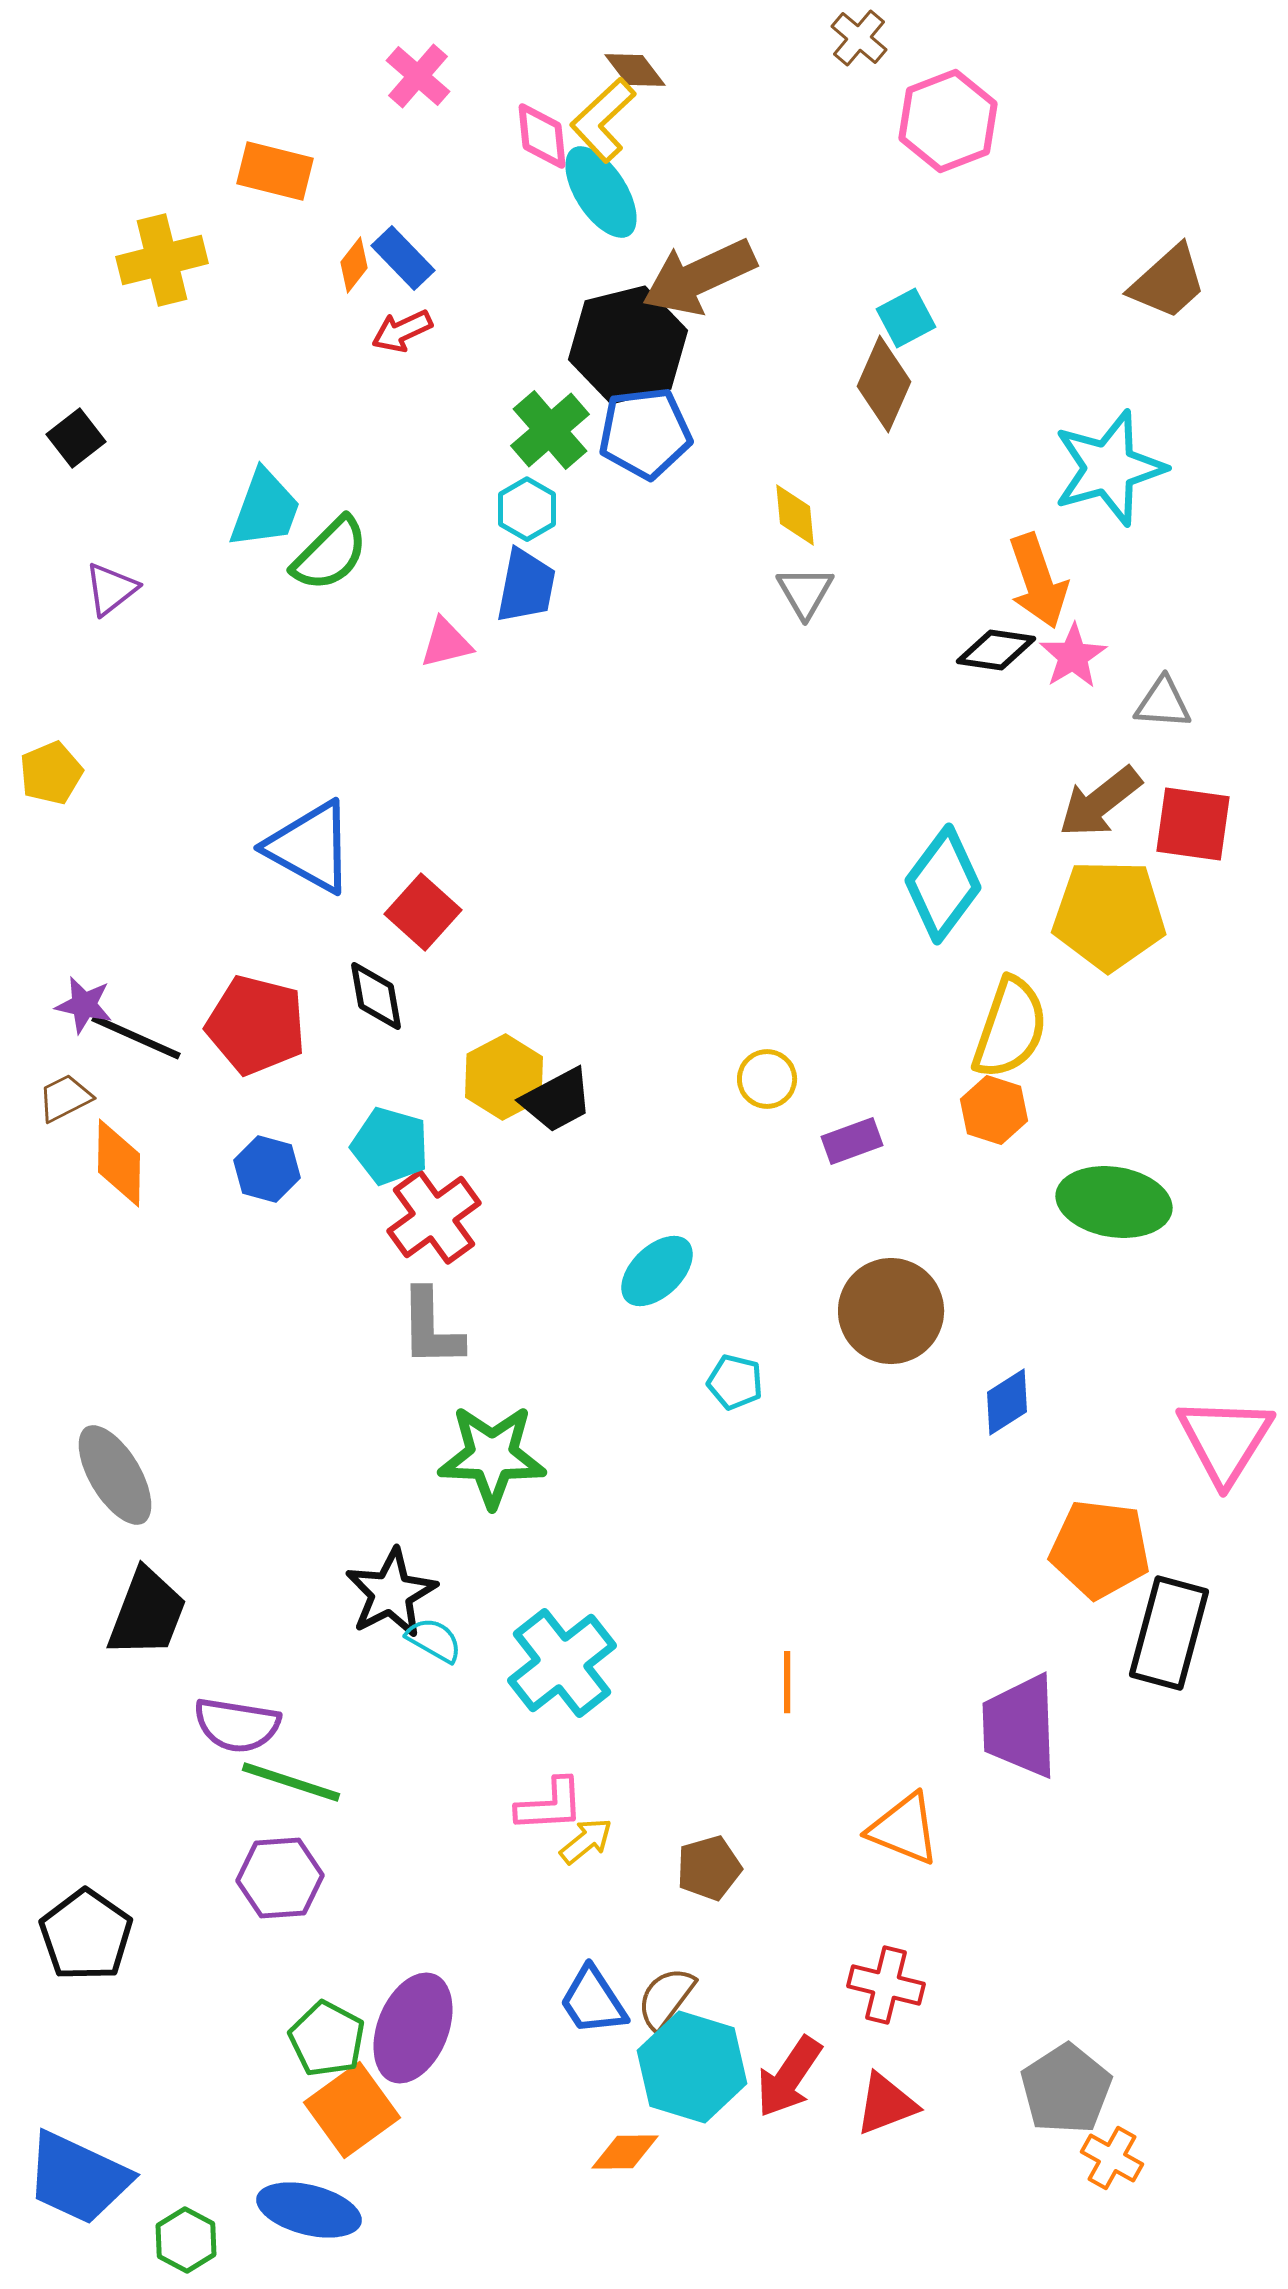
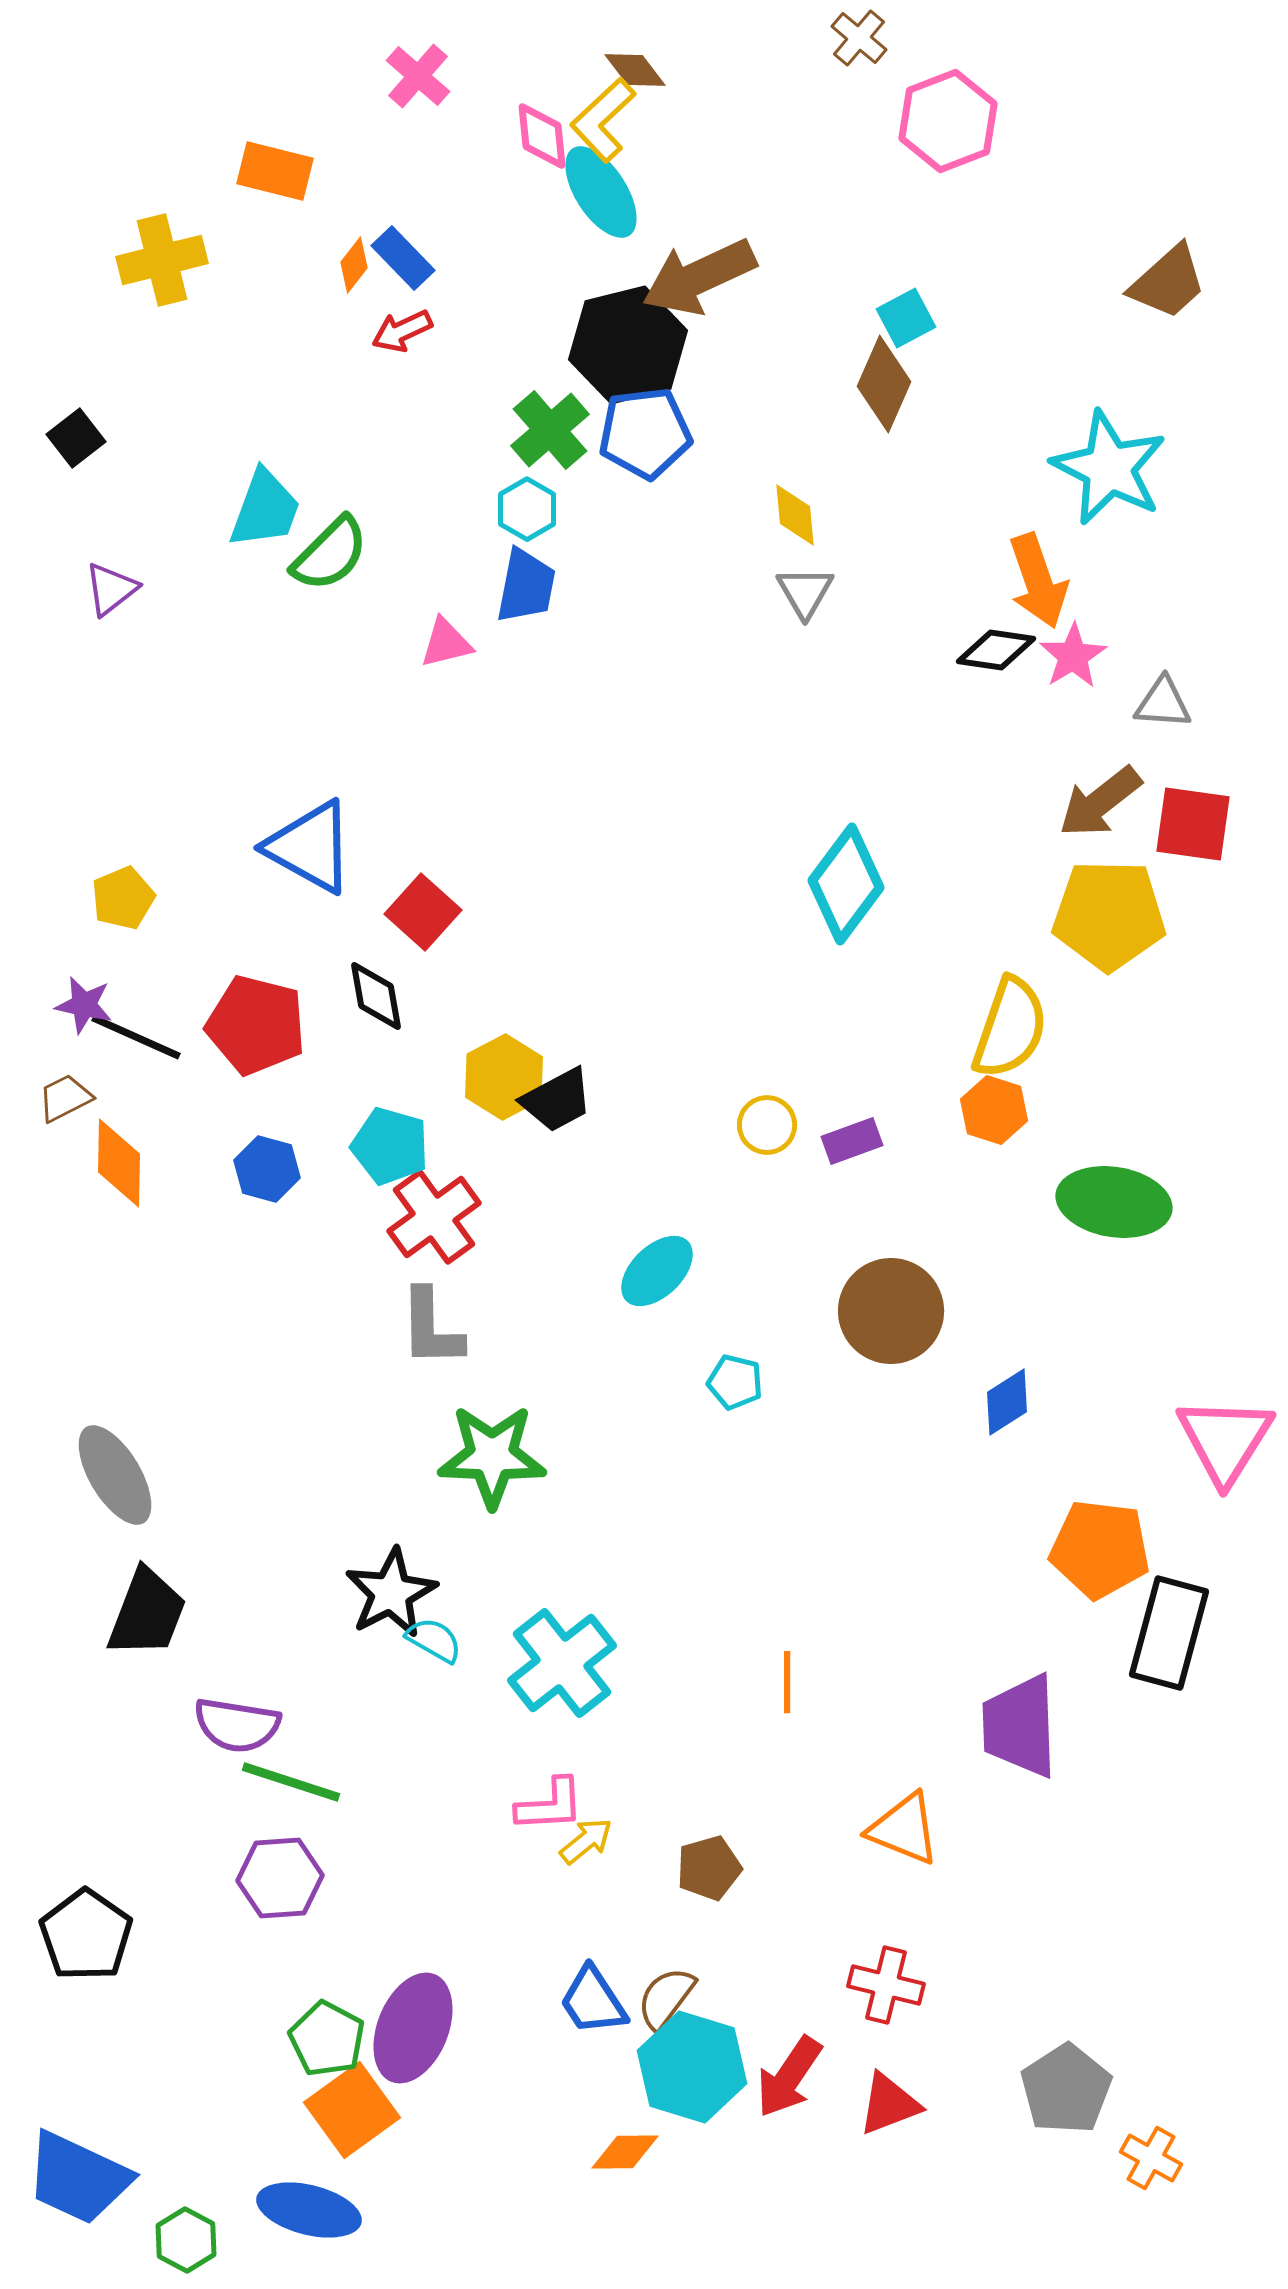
cyan star at (1109, 468): rotated 29 degrees counterclockwise
yellow pentagon at (51, 773): moved 72 px right, 125 px down
cyan diamond at (943, 884): moved 97 px left
yellow circle at (767, 1079): moved 46 px down
red triangle at (886, 2104): moved 3 px right
orange cross at (1112, 2158): moved 39 px right
